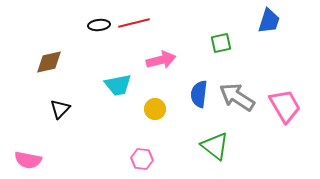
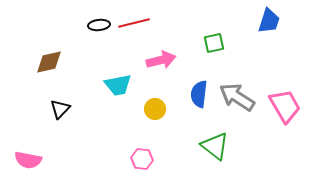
green square: moved 7 px left
